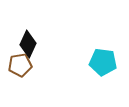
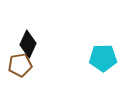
cyan pentagon: moved 4 px up; rotated 8 degrees counterclockwise
